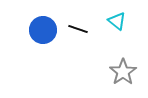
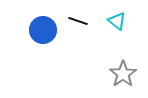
black line: moved 8 px up
gray star: moved 2 px down
